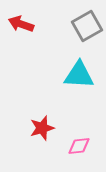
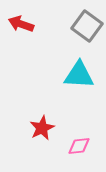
gray square: rotated 24 degrees counterclockwise
red star: rotated 10 degrees counterclockwise
